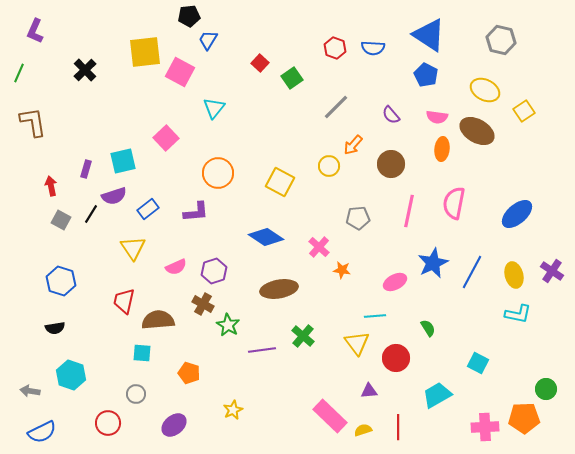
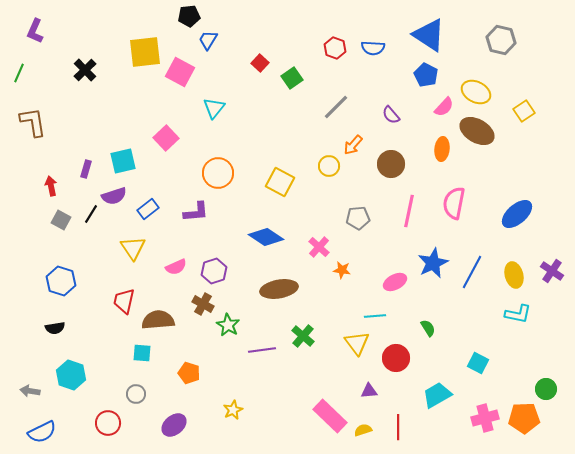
yellow ellipse at (485, 90): moved 9 px left, 2 px down
pink semicircle at (437, 117): moved 7 px right, 10 px up; rotated 55 degrees counterclockwise
pink cross at (485, 427): moved 9 px up; rotated 12 degrees counterclockwise
